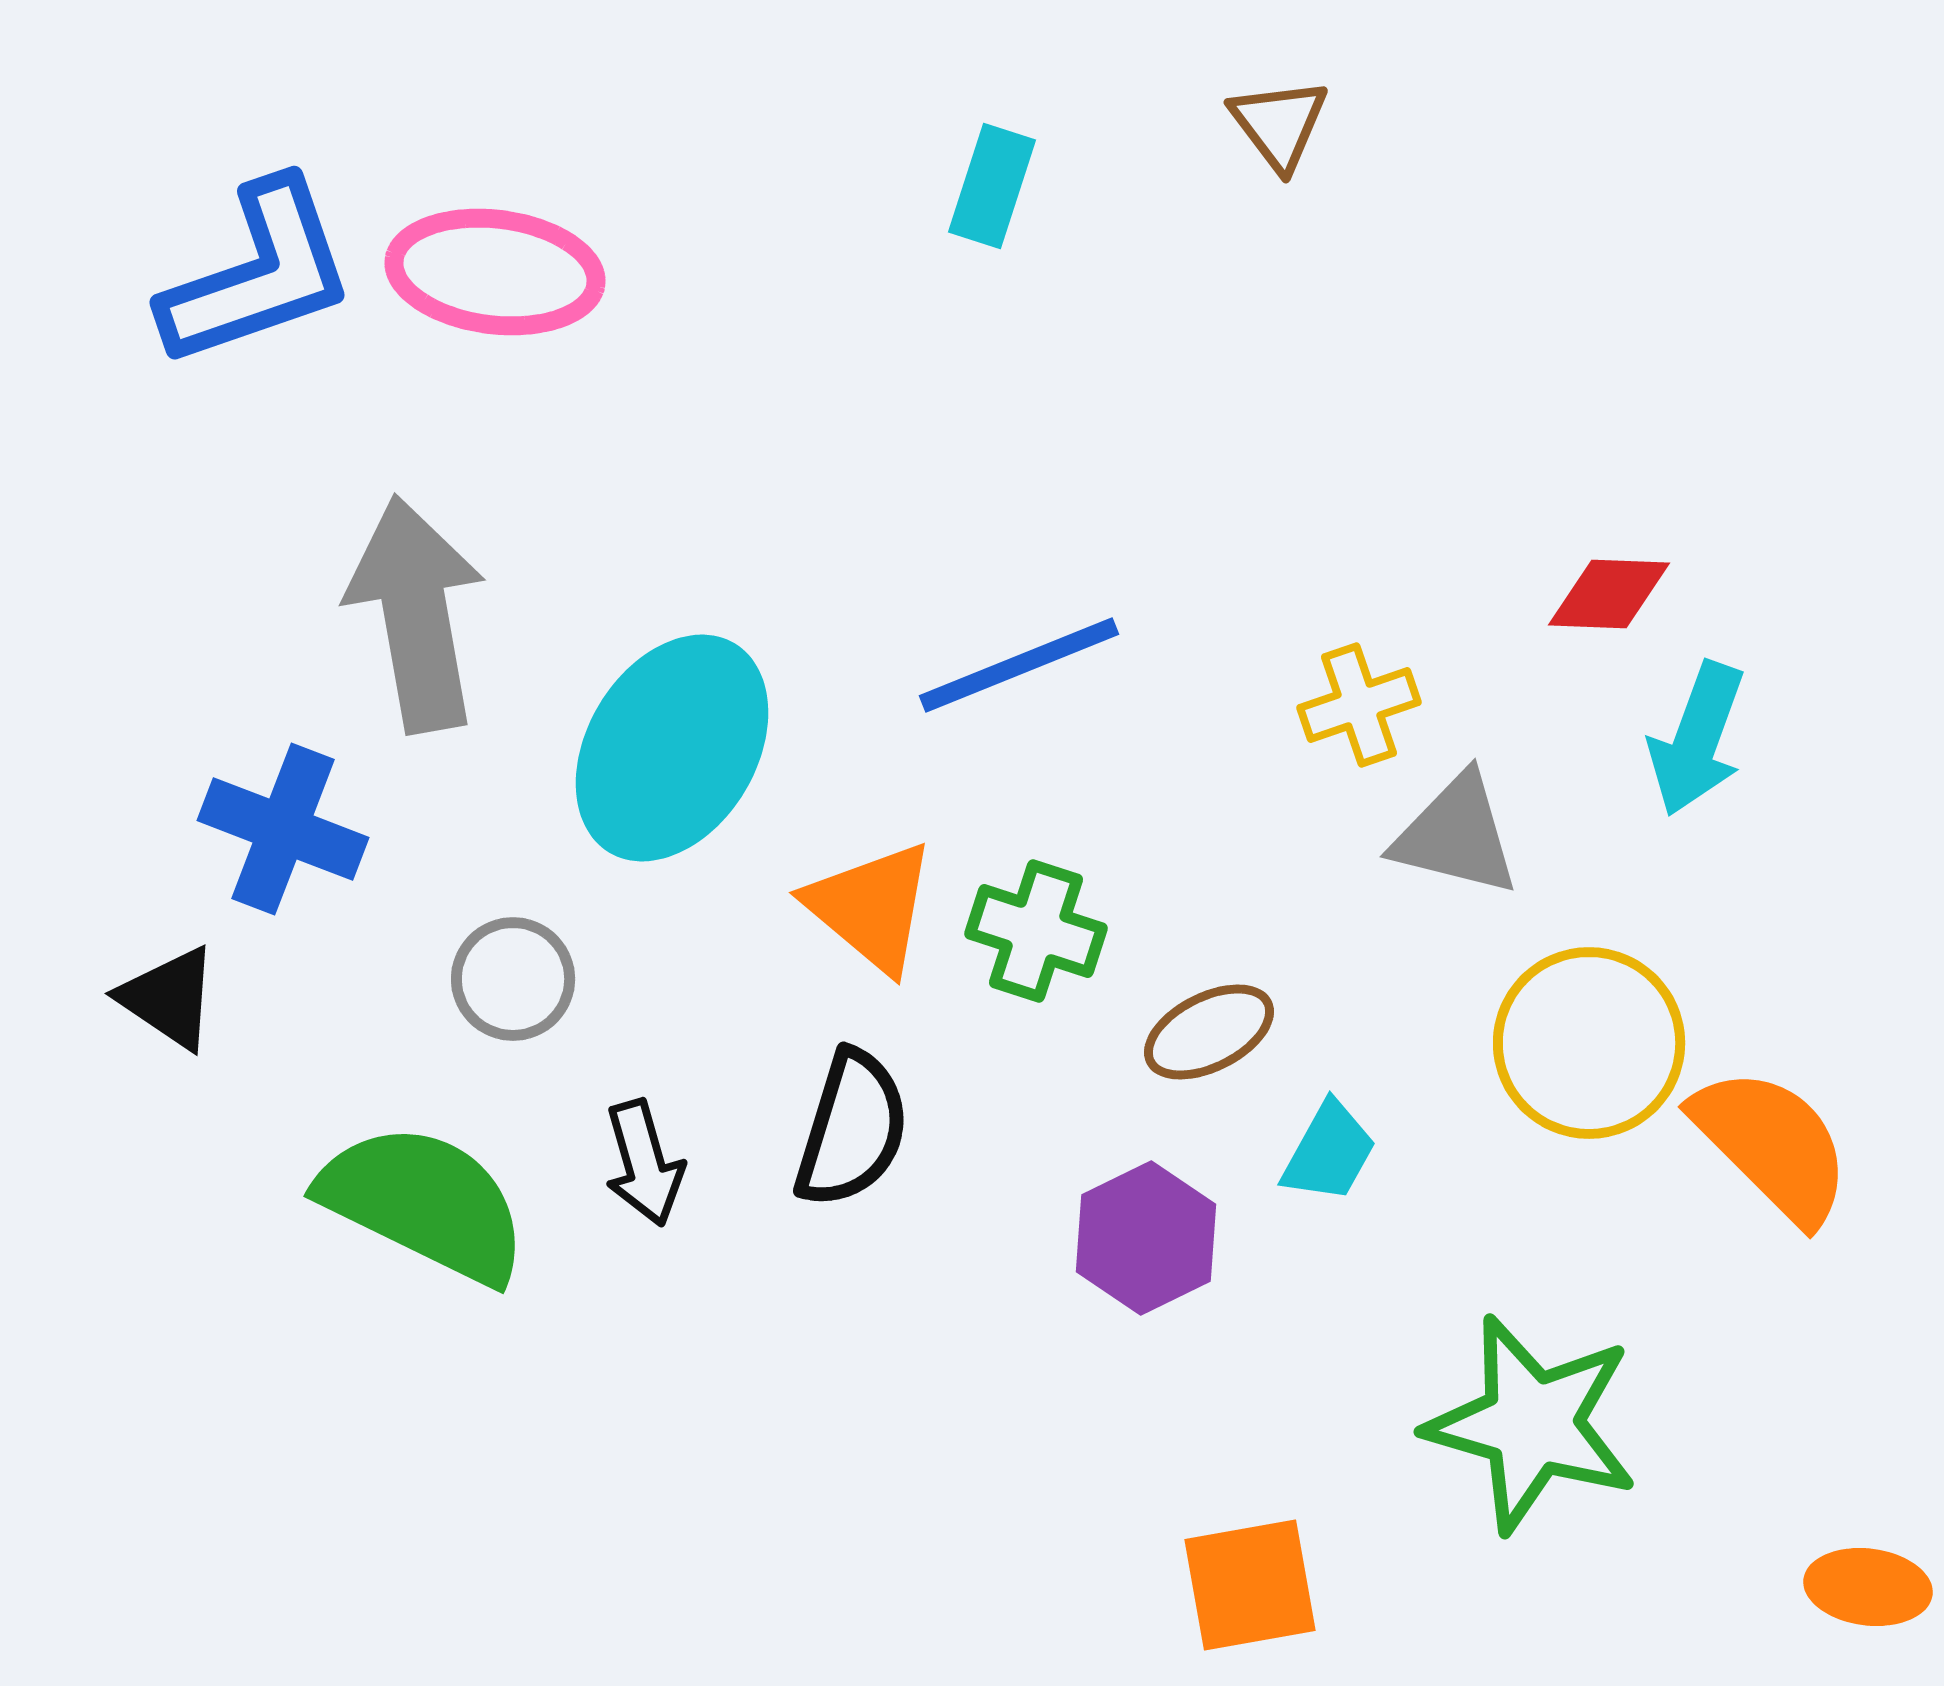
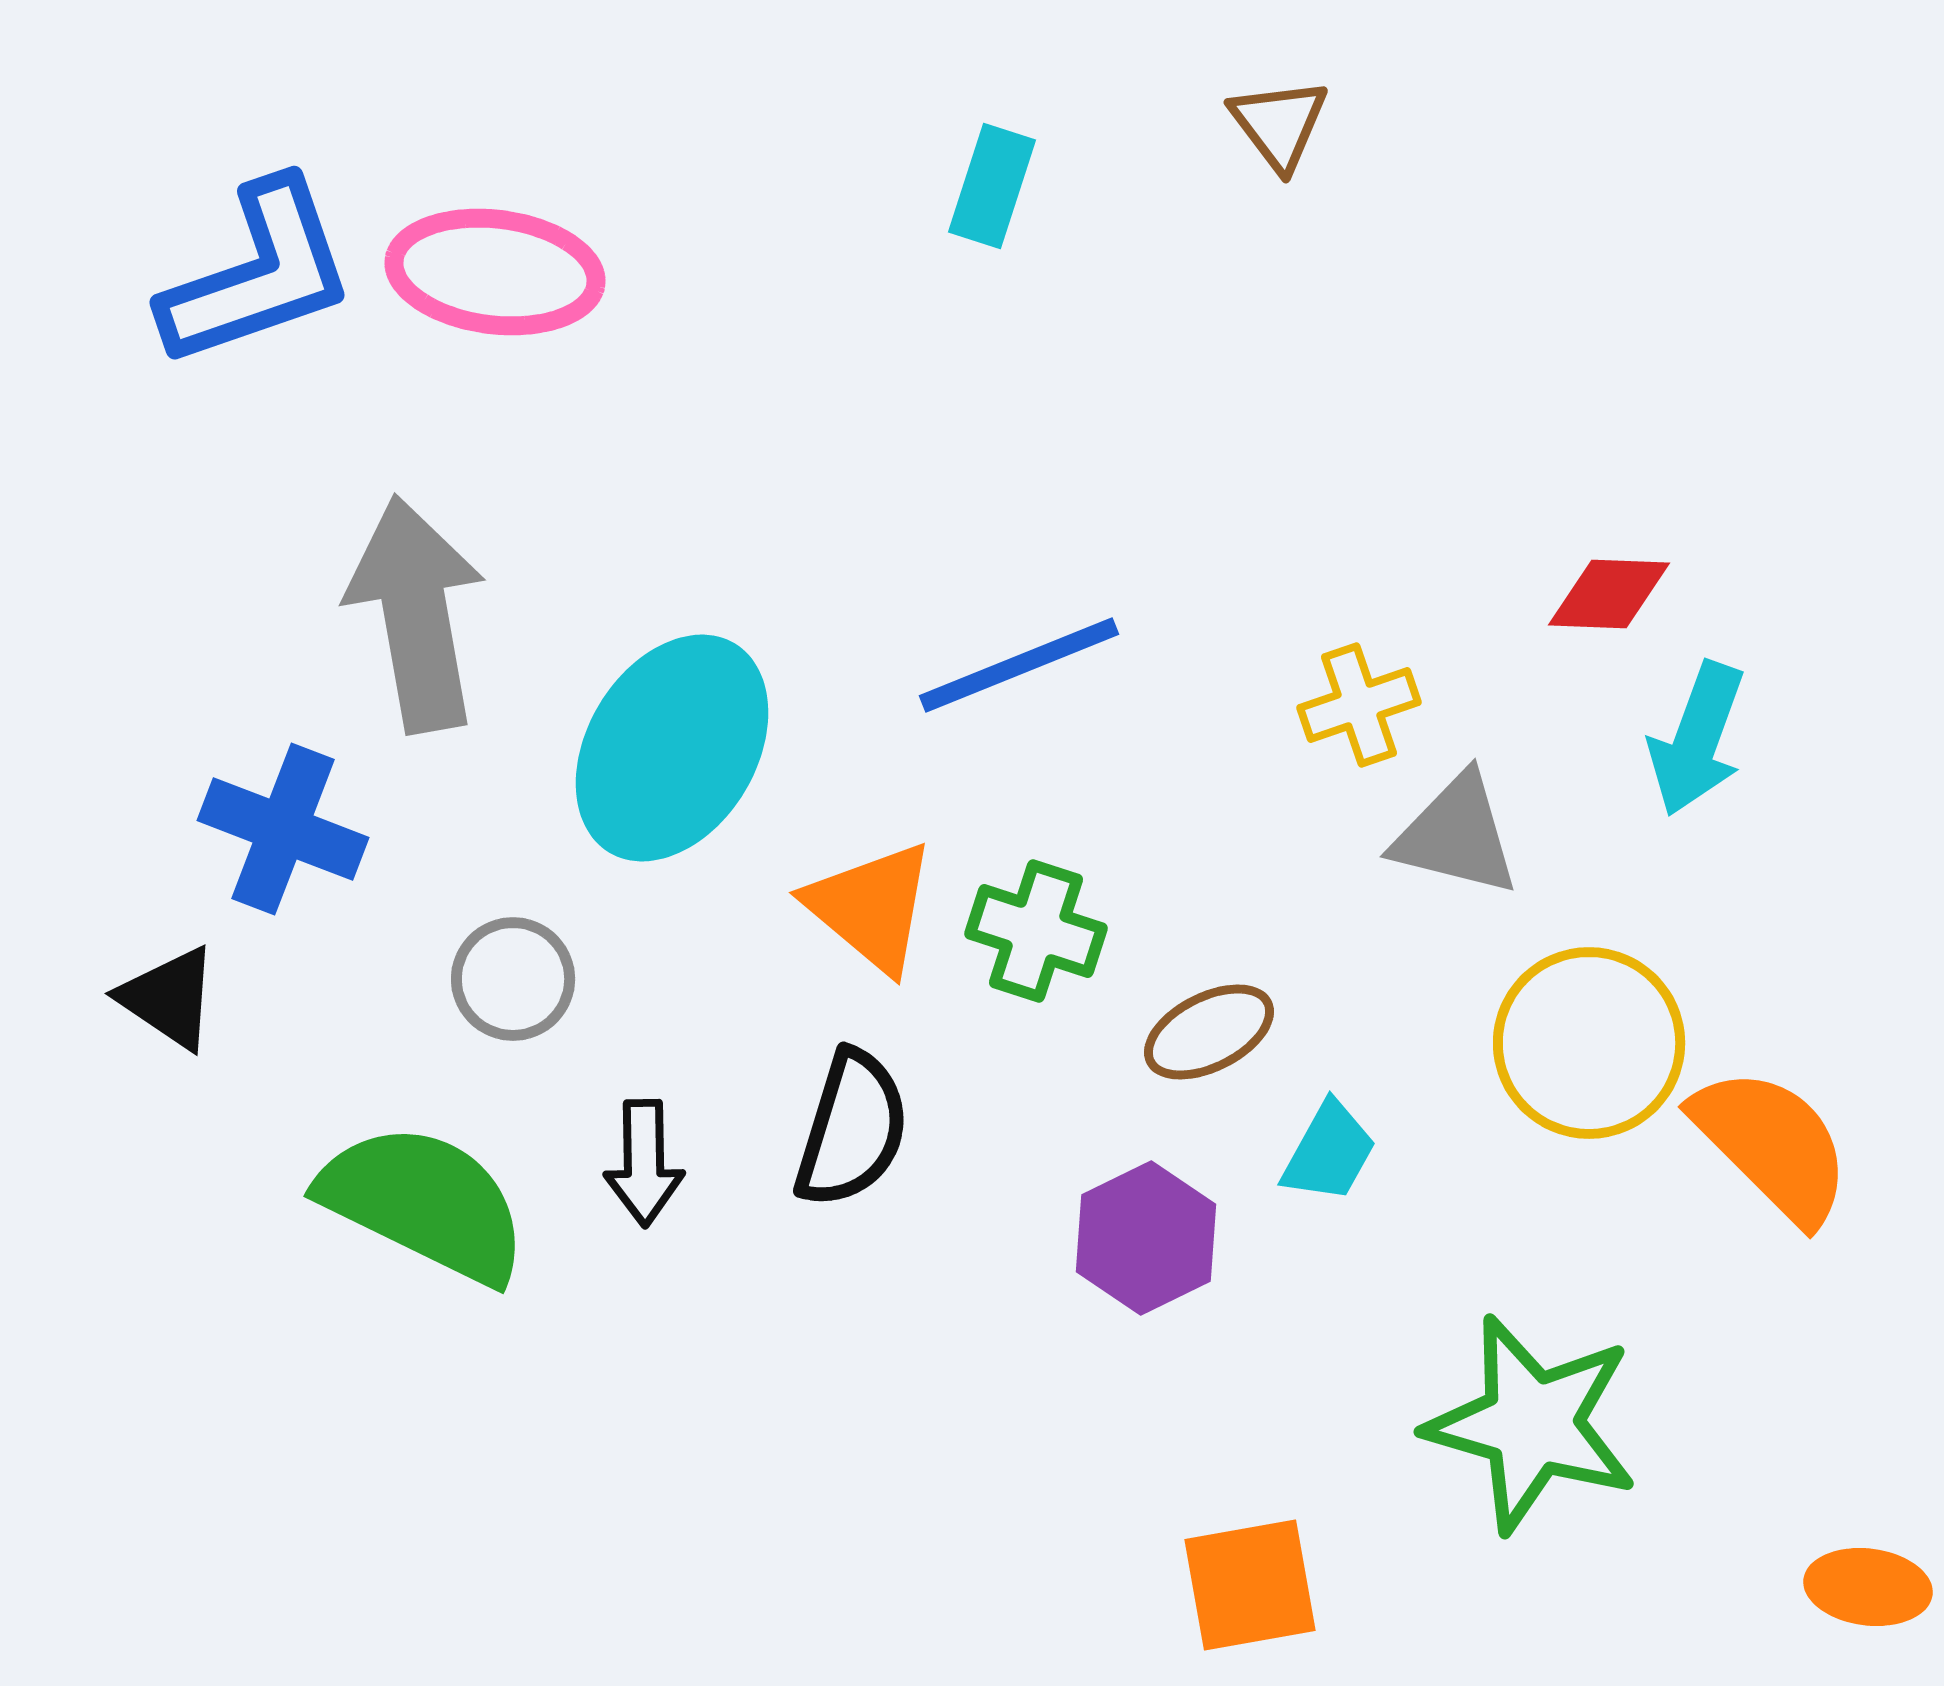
black arrow: rotated 15 degrees clockwise
